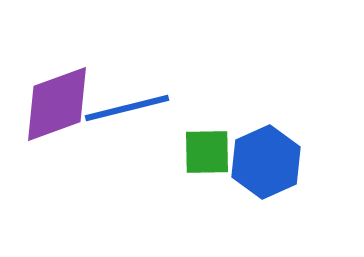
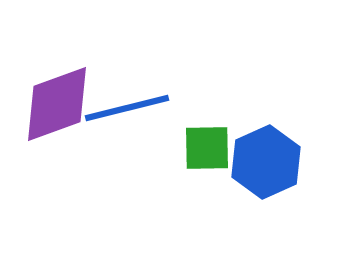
green square: moved 4 px up
